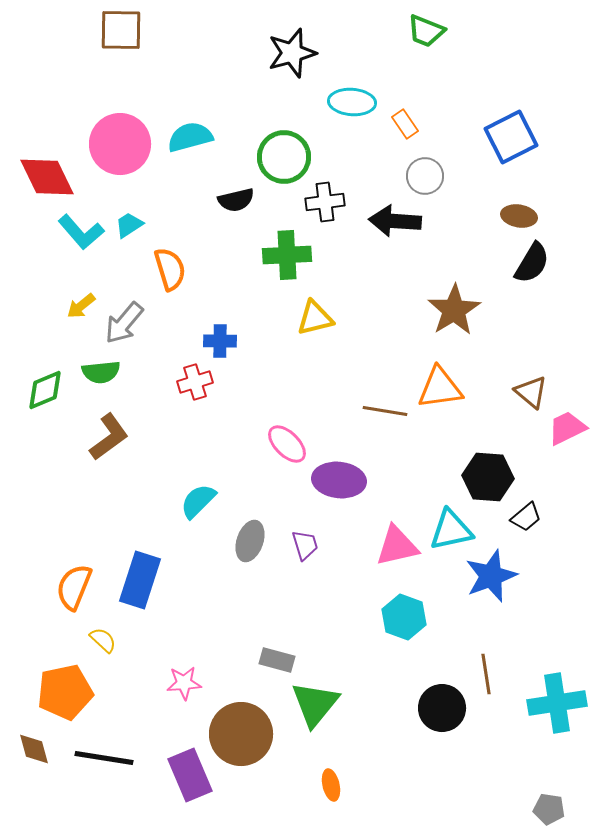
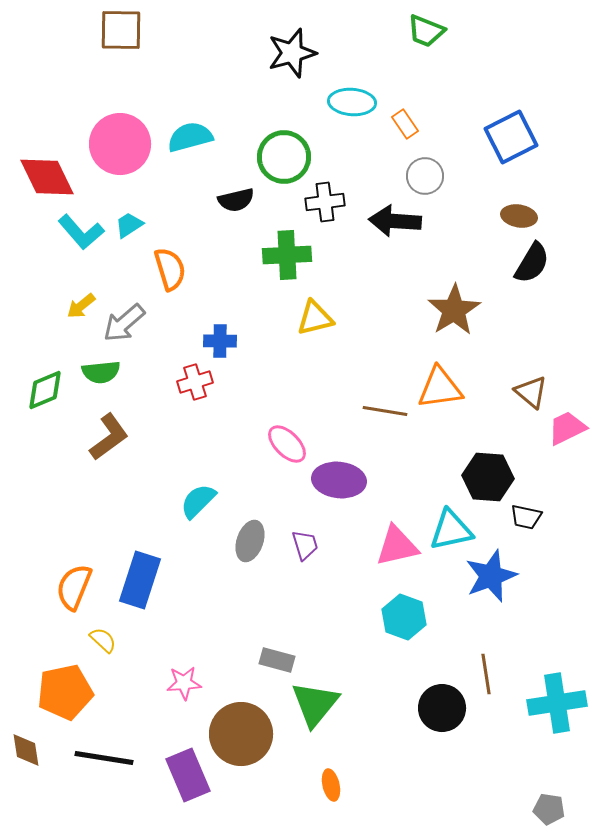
gray arrow at (124, 323): rotated 9 degrees clockwise
black trapezoid at (526, 517): rotated 52 degrees clockwise
brown diamond at (34, 749): moved 8 px left, 1 px down; rotated 6 degrees clockwise
purple rectangle at (190, 775): moved 2 px left
